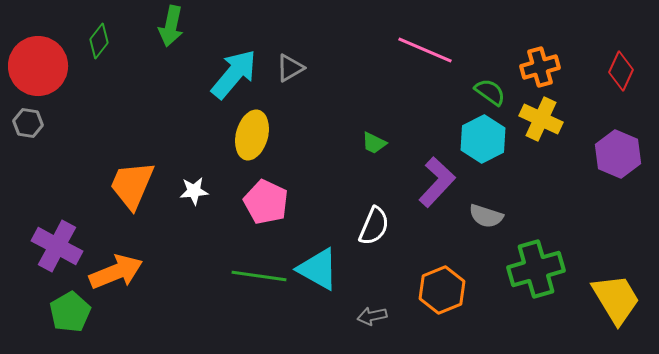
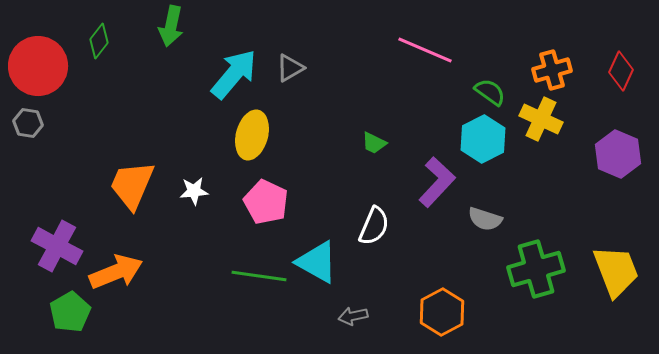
orange cross: moved 12 px right, 3 px down
gray semicircle: moved 1 px left, 3 px down
cyan triangle: moved 1 px left, 7 px up
orange hexagon: moved 22 px down; rotated 6 degrees counterclockwise
yellow trapezoid: moved 28 px up; rotated 10 degrees clockwise
gray arrow: moved 19 px left
